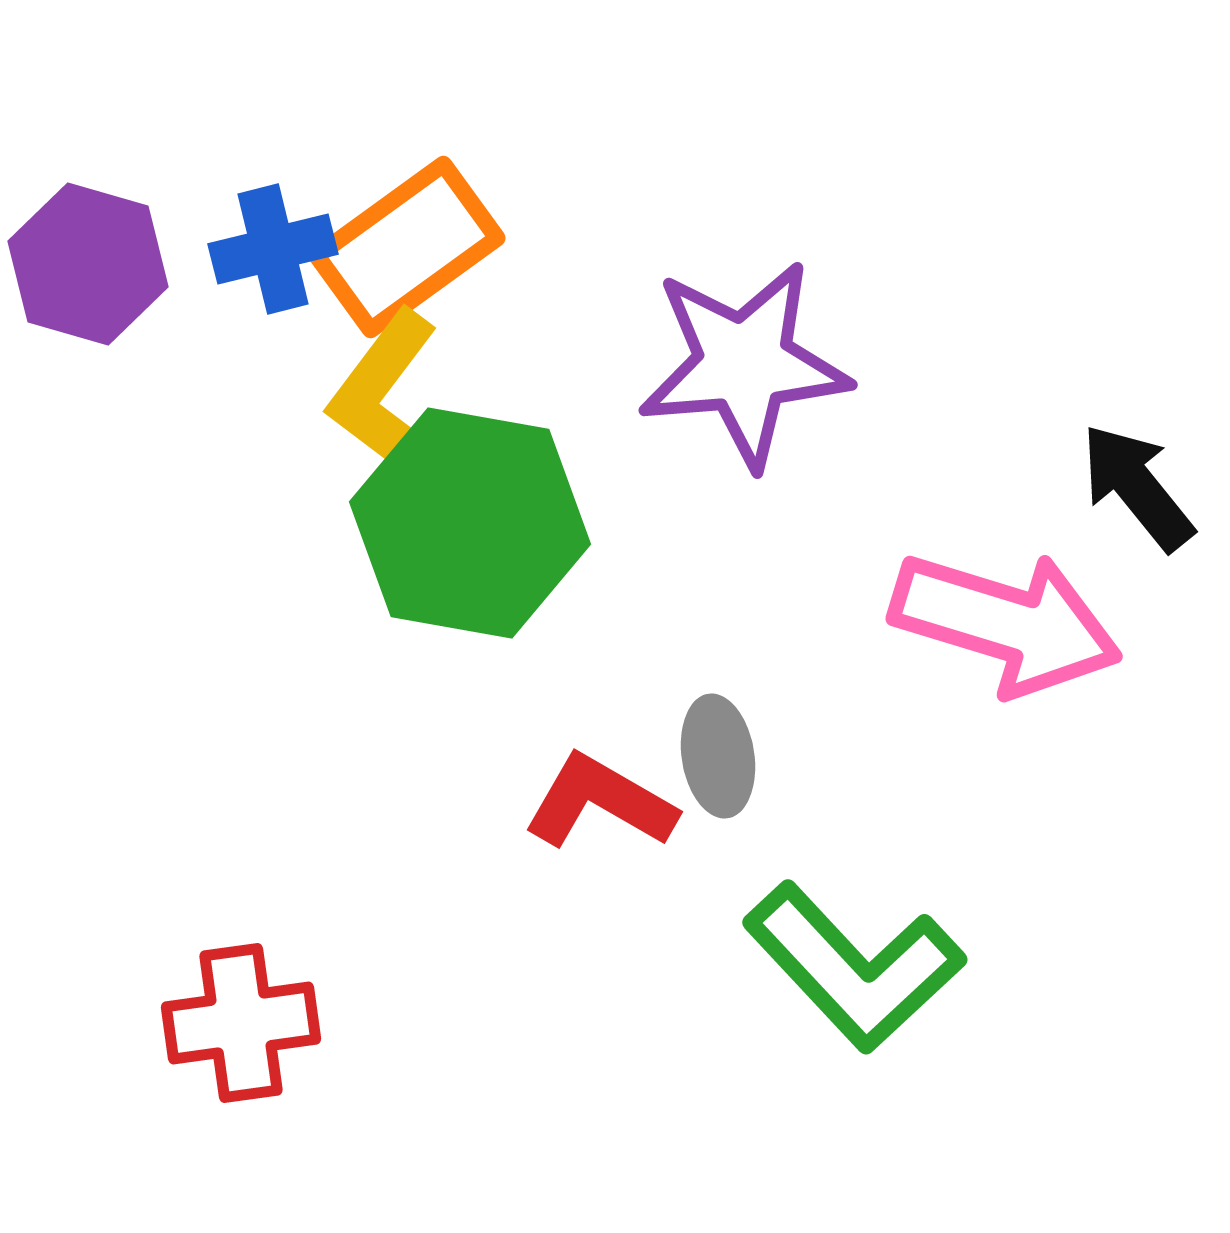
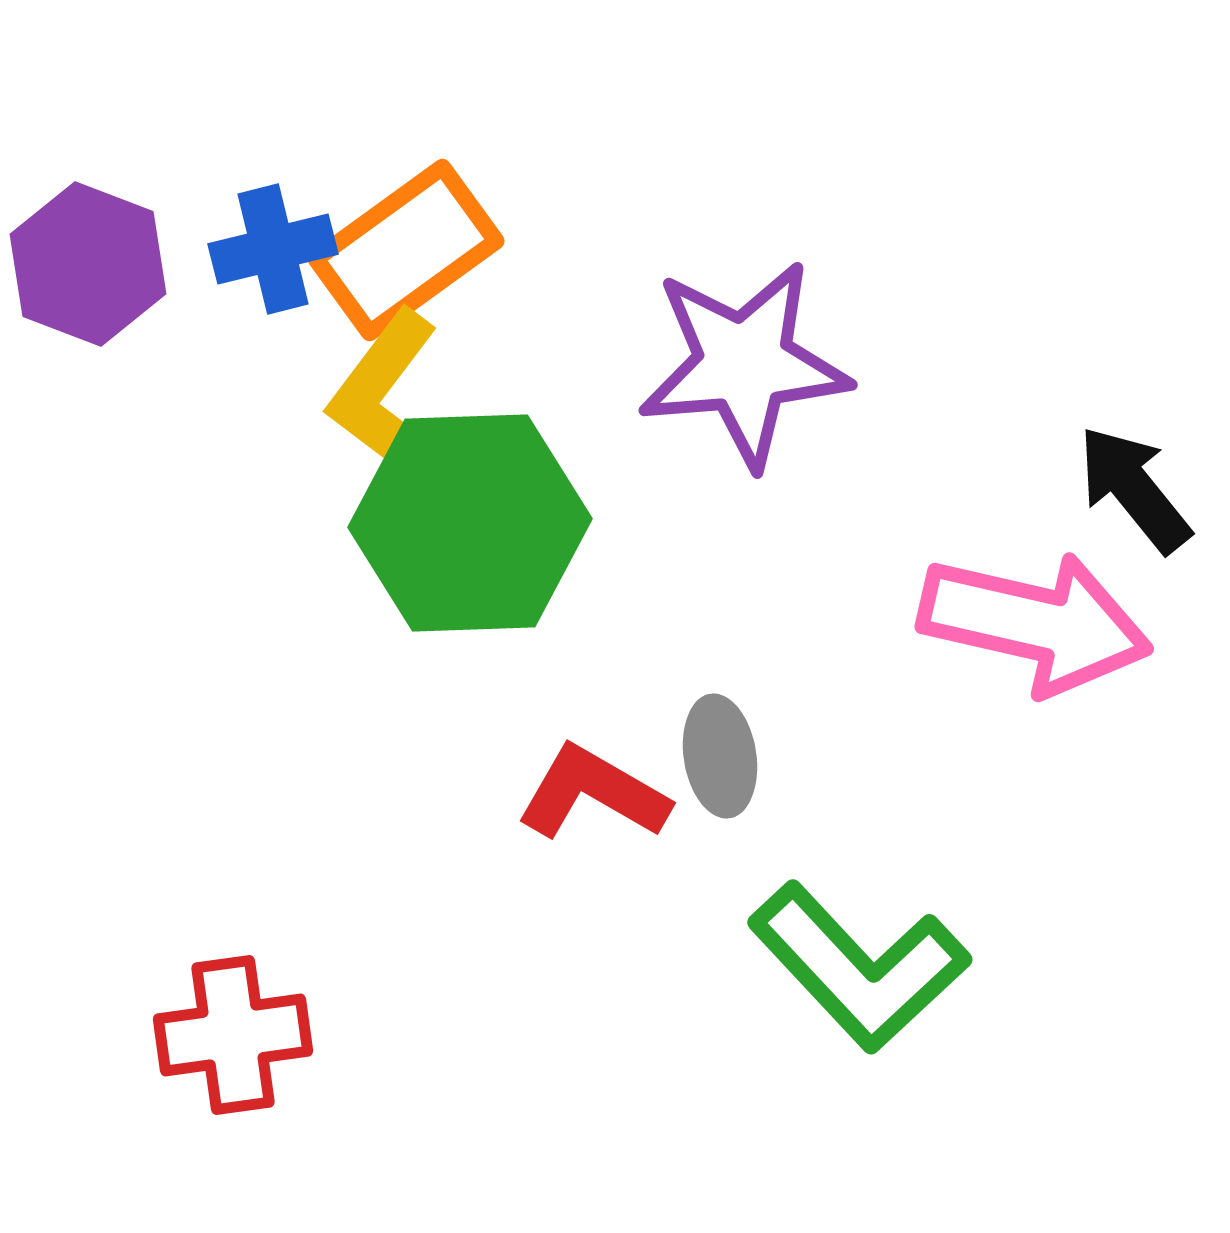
orange rectangle: moved 1 px left, 3 px down
purple hexagon: rotated 5 degrees clockwise
black arrow: moved 3 px left, 2 px down
green hexagon: rotated 12 degrees counterclockwise
pink arrow: moved 29 px right; rotated 4 degrees counterclockwise
gray ellipse: moved 2 px right
red L-shape: moved 7 px left, 9 px up
green L-shape: moved 5 px right
red cross: moved 8 px left, 12 px down
